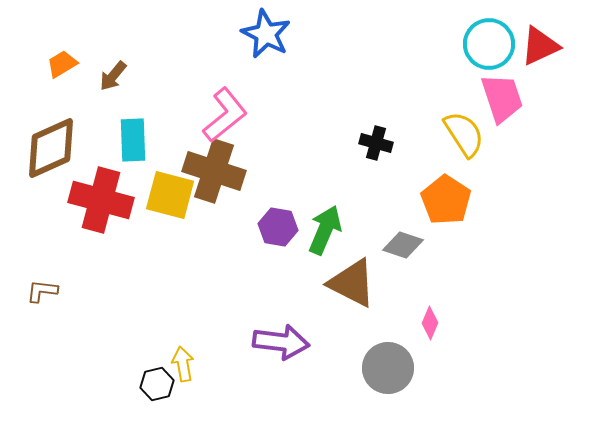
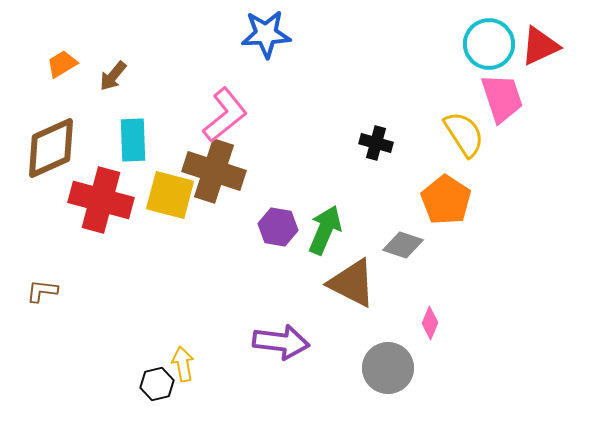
blue star: rotated 30 degrees counterclockwise
